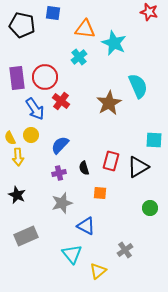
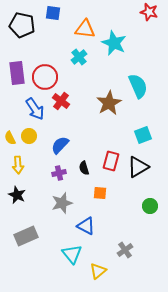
purple rectangle: moved 5 px up
yellow circle: moved 2 px left, 1 px down
cyan square: moved 11 px left, 5 px up; rotated 24 degrees counterclockwise
yellow arrow: moved 8 px down
green circle: moved 2 px up
